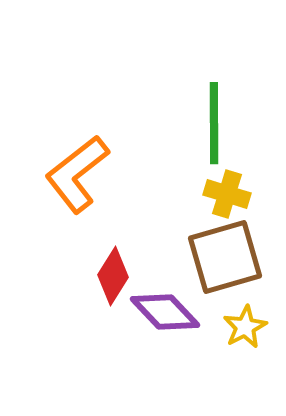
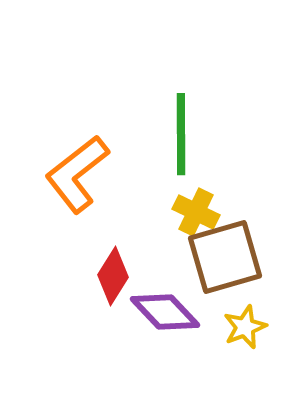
green line: moved 33 px left, 11 px down
yellow cross: moved 31 px left, 18 px down; rotated 9 degrees clockwise
yellow star: rotated 6 degrees clockwise
